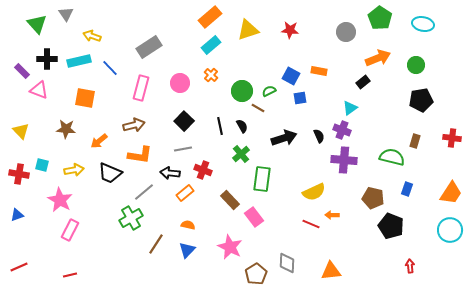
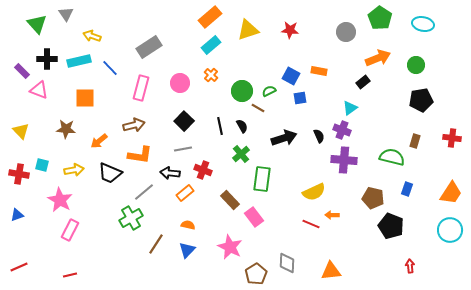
orange square at (85, 98): rotated 10 degrees counterclockwise
